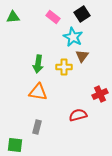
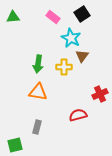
cyan star: moved 2 px left, 1 px down
green square: rotated 21 degrees counterclockwise
